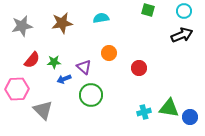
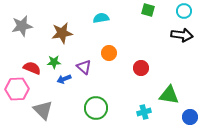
brown star: moved 10 px down
black arrow: rotated 30 degrees clockwise
red semicircle: moved 8 px down; rotated 108 degrees counterclockwise
red circle: moved 2 px right
green circle: moved 5 px right, 13 px down
green triangle: moved 13 px up
